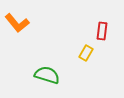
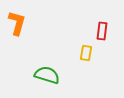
orange L-shape: rotated 125 degrees counterclockwise
yellow rectangle: rotated 21 degrees counterclockwise
